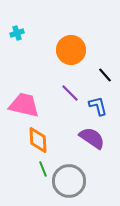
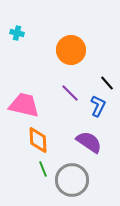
cyan cross: rotated 32 degrees clockwise
black line: moved 2 px right, 8 px down
blue L-shape: rotated 40 degrees clockwise
purple semicircle: moved 3 px left, 4 px down
gray circle: moved 3 px right, 1 px up
